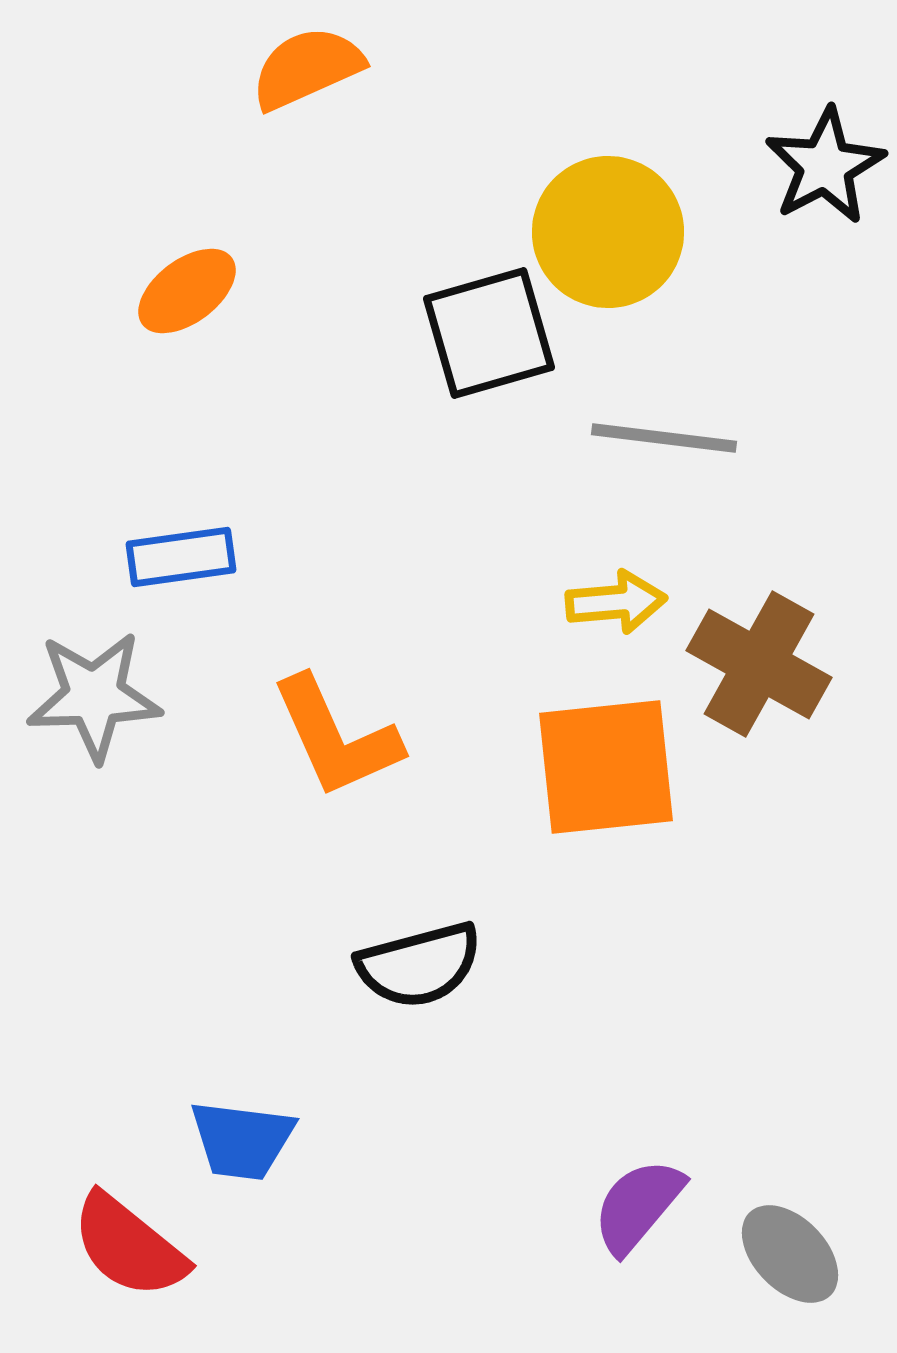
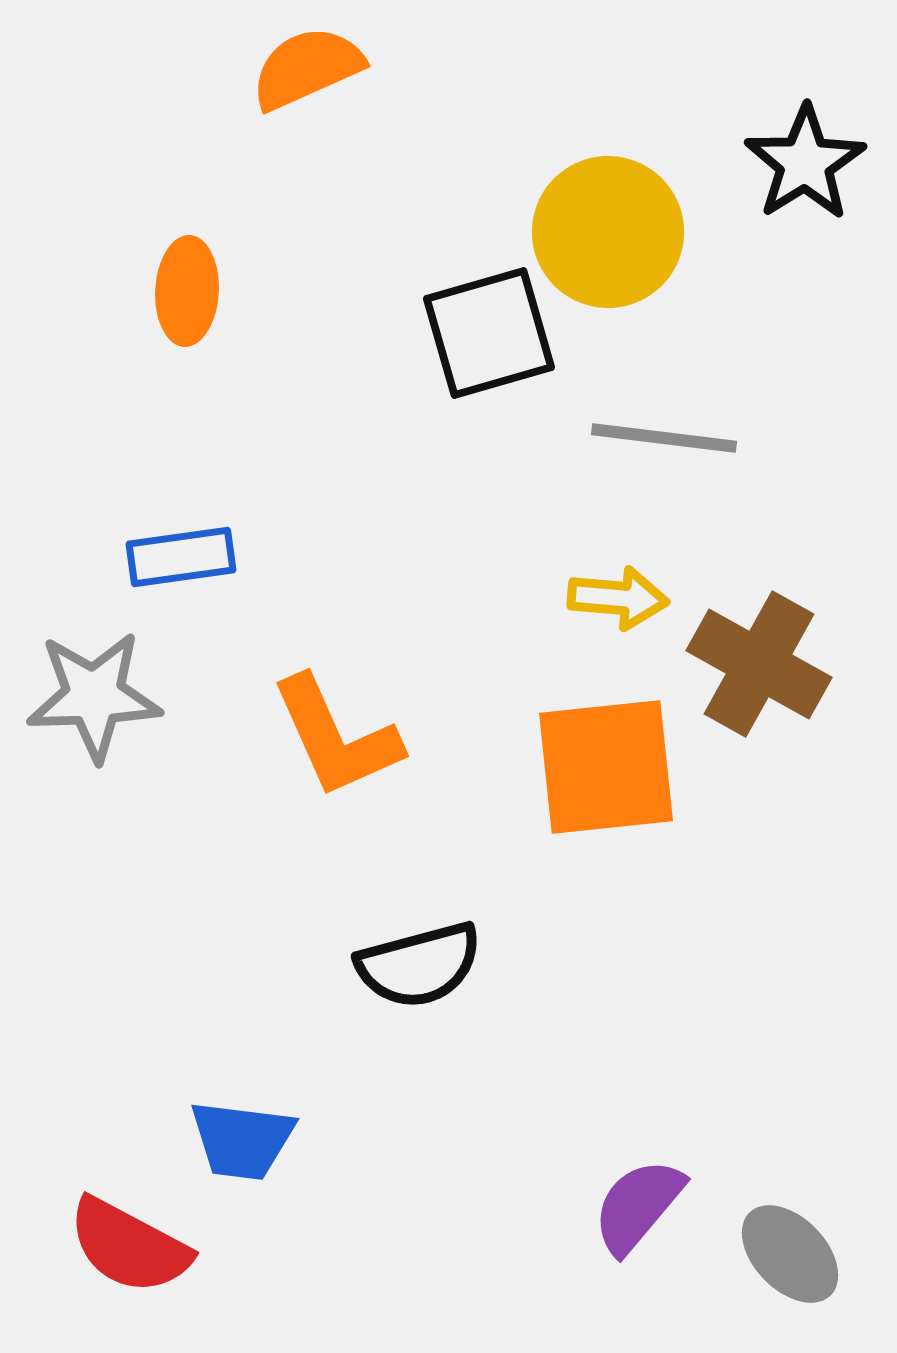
black star: moved 20 px left, 3 px up; rotated 4 degrees counterclockwise
orange ellipse: rotated 50 degrees counterclockwise
yellow arrow: moved 2 px right, 4 px up; rotated 10 degrees clockwise
red semicircle: rotated 11 degrees counterclockwise
